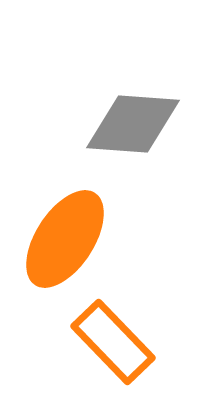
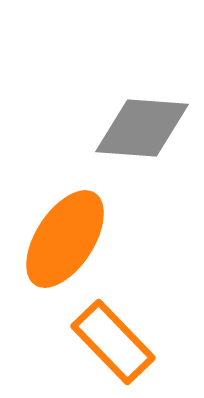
gray diamond: moved 9 px right, 4 px down
